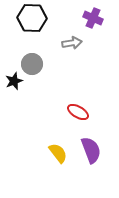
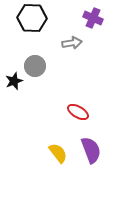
gray circle: moved 3 px right, 2 px down
